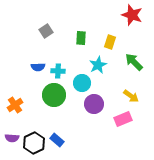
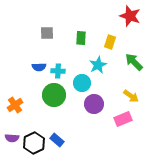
red star: moved 2 px left, 1 px down
gray square: moved 1 px right, 2 px down; rotated 32 degrees clockwise
blue semicircle: moved 1 px right
